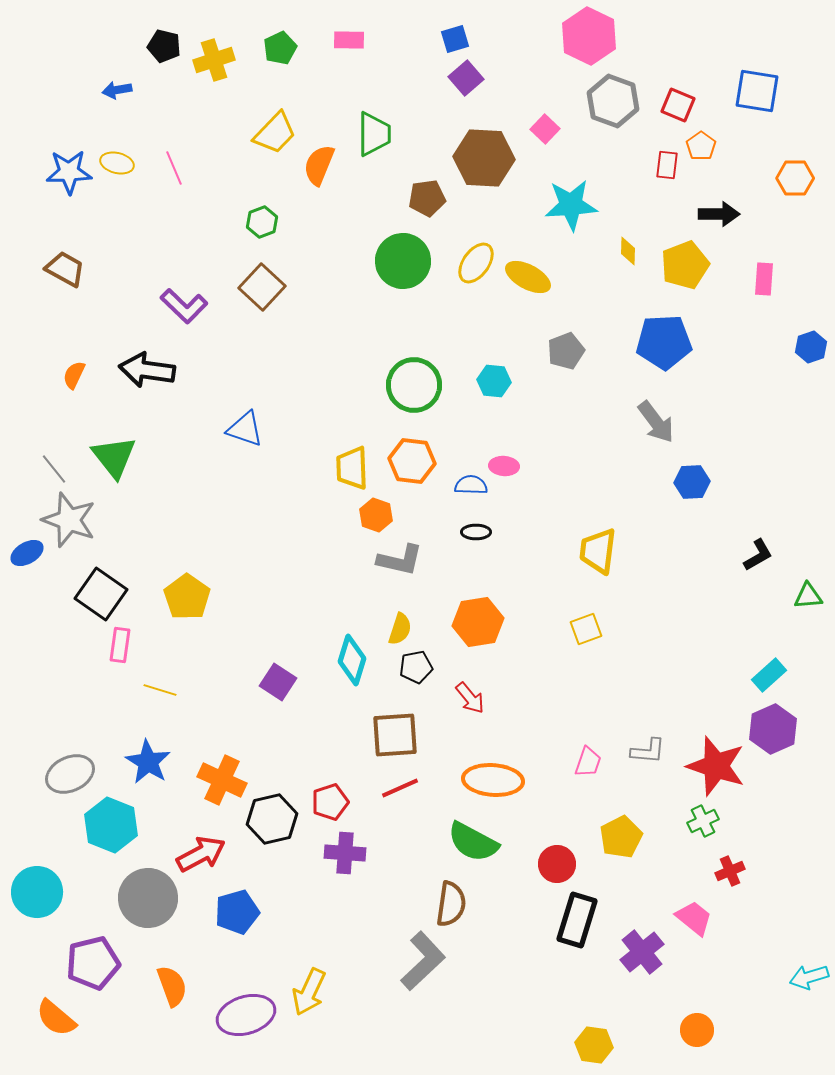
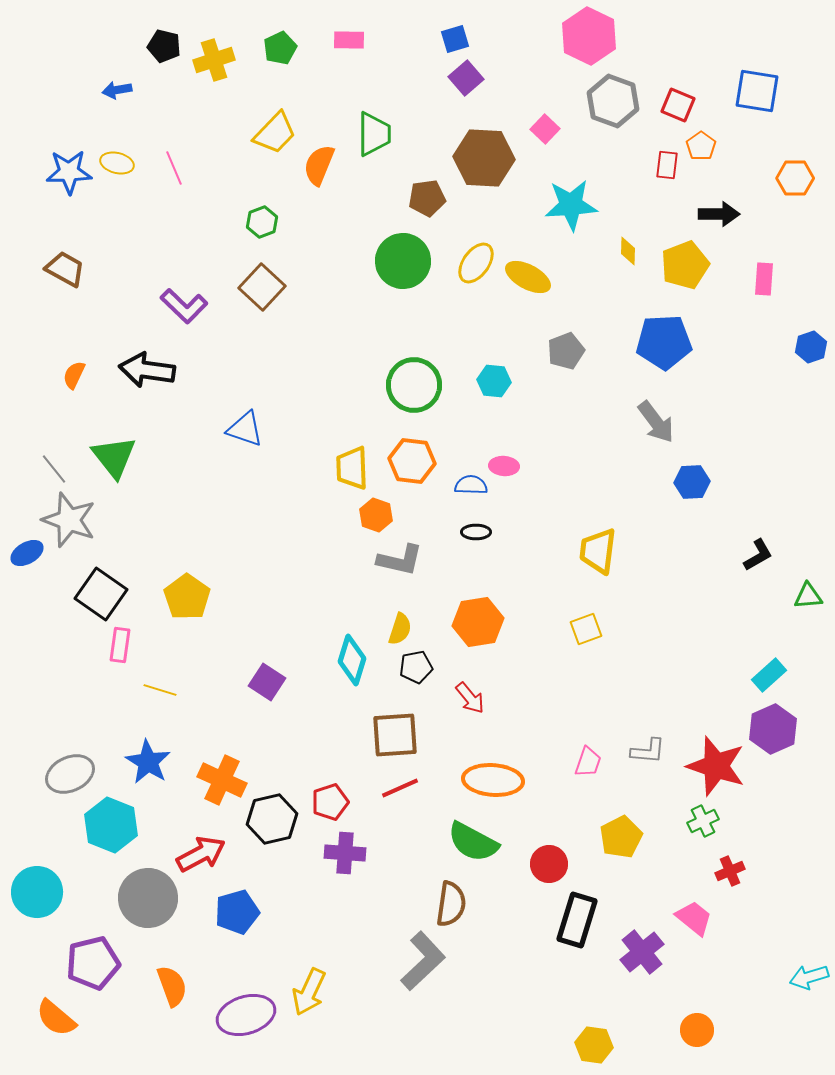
purple square at (278, 682): moved 11 px left
red circle at (557, 864): moved 8 px left
